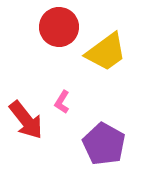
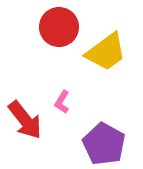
red arrow: moved 1 px left
